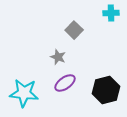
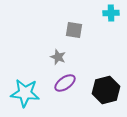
gray square: rotated 36 degrees counterclockwise
cyan star: moved 1 px right
